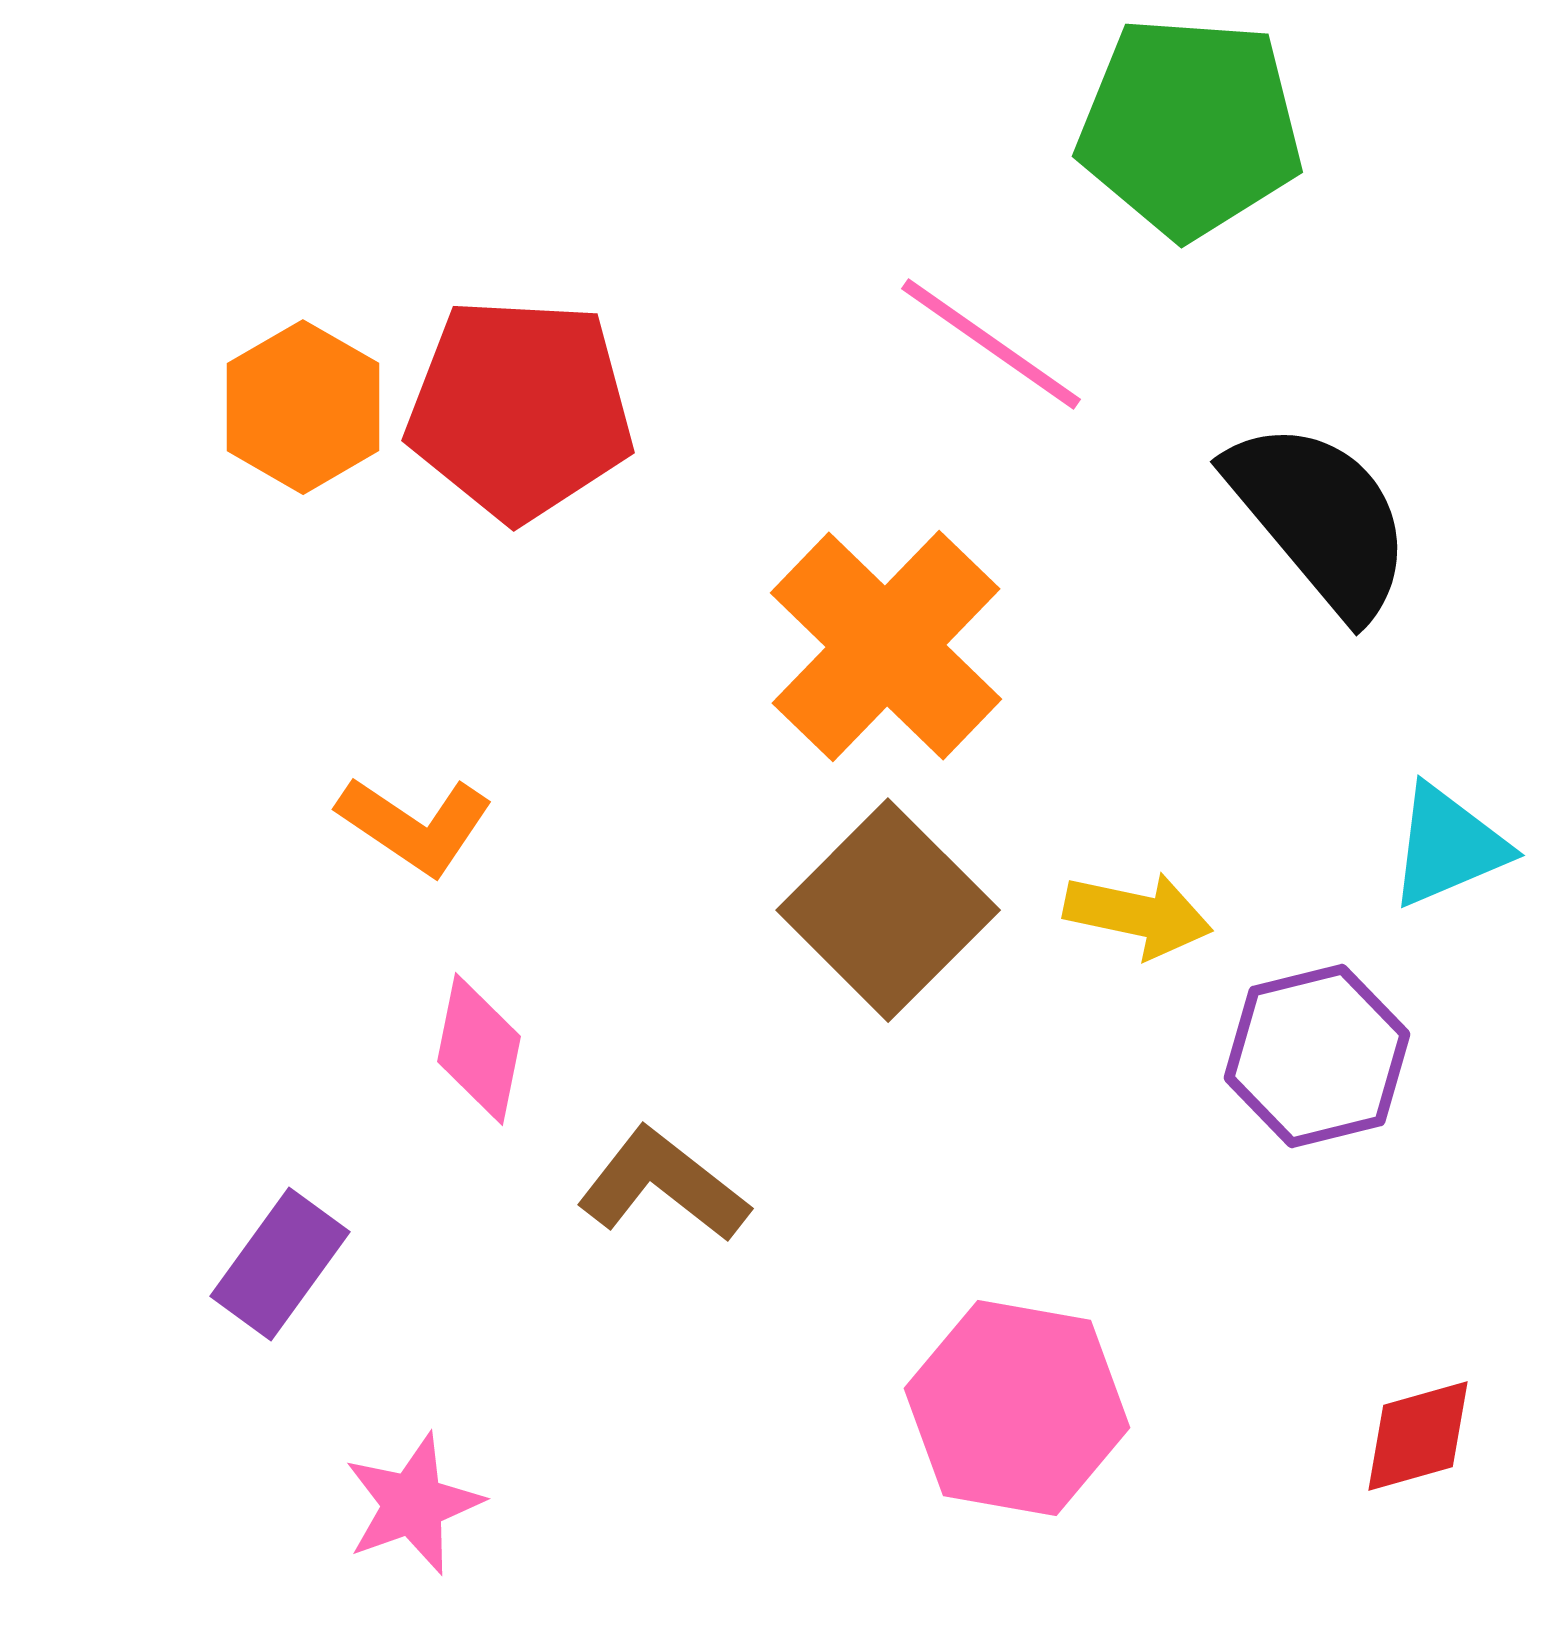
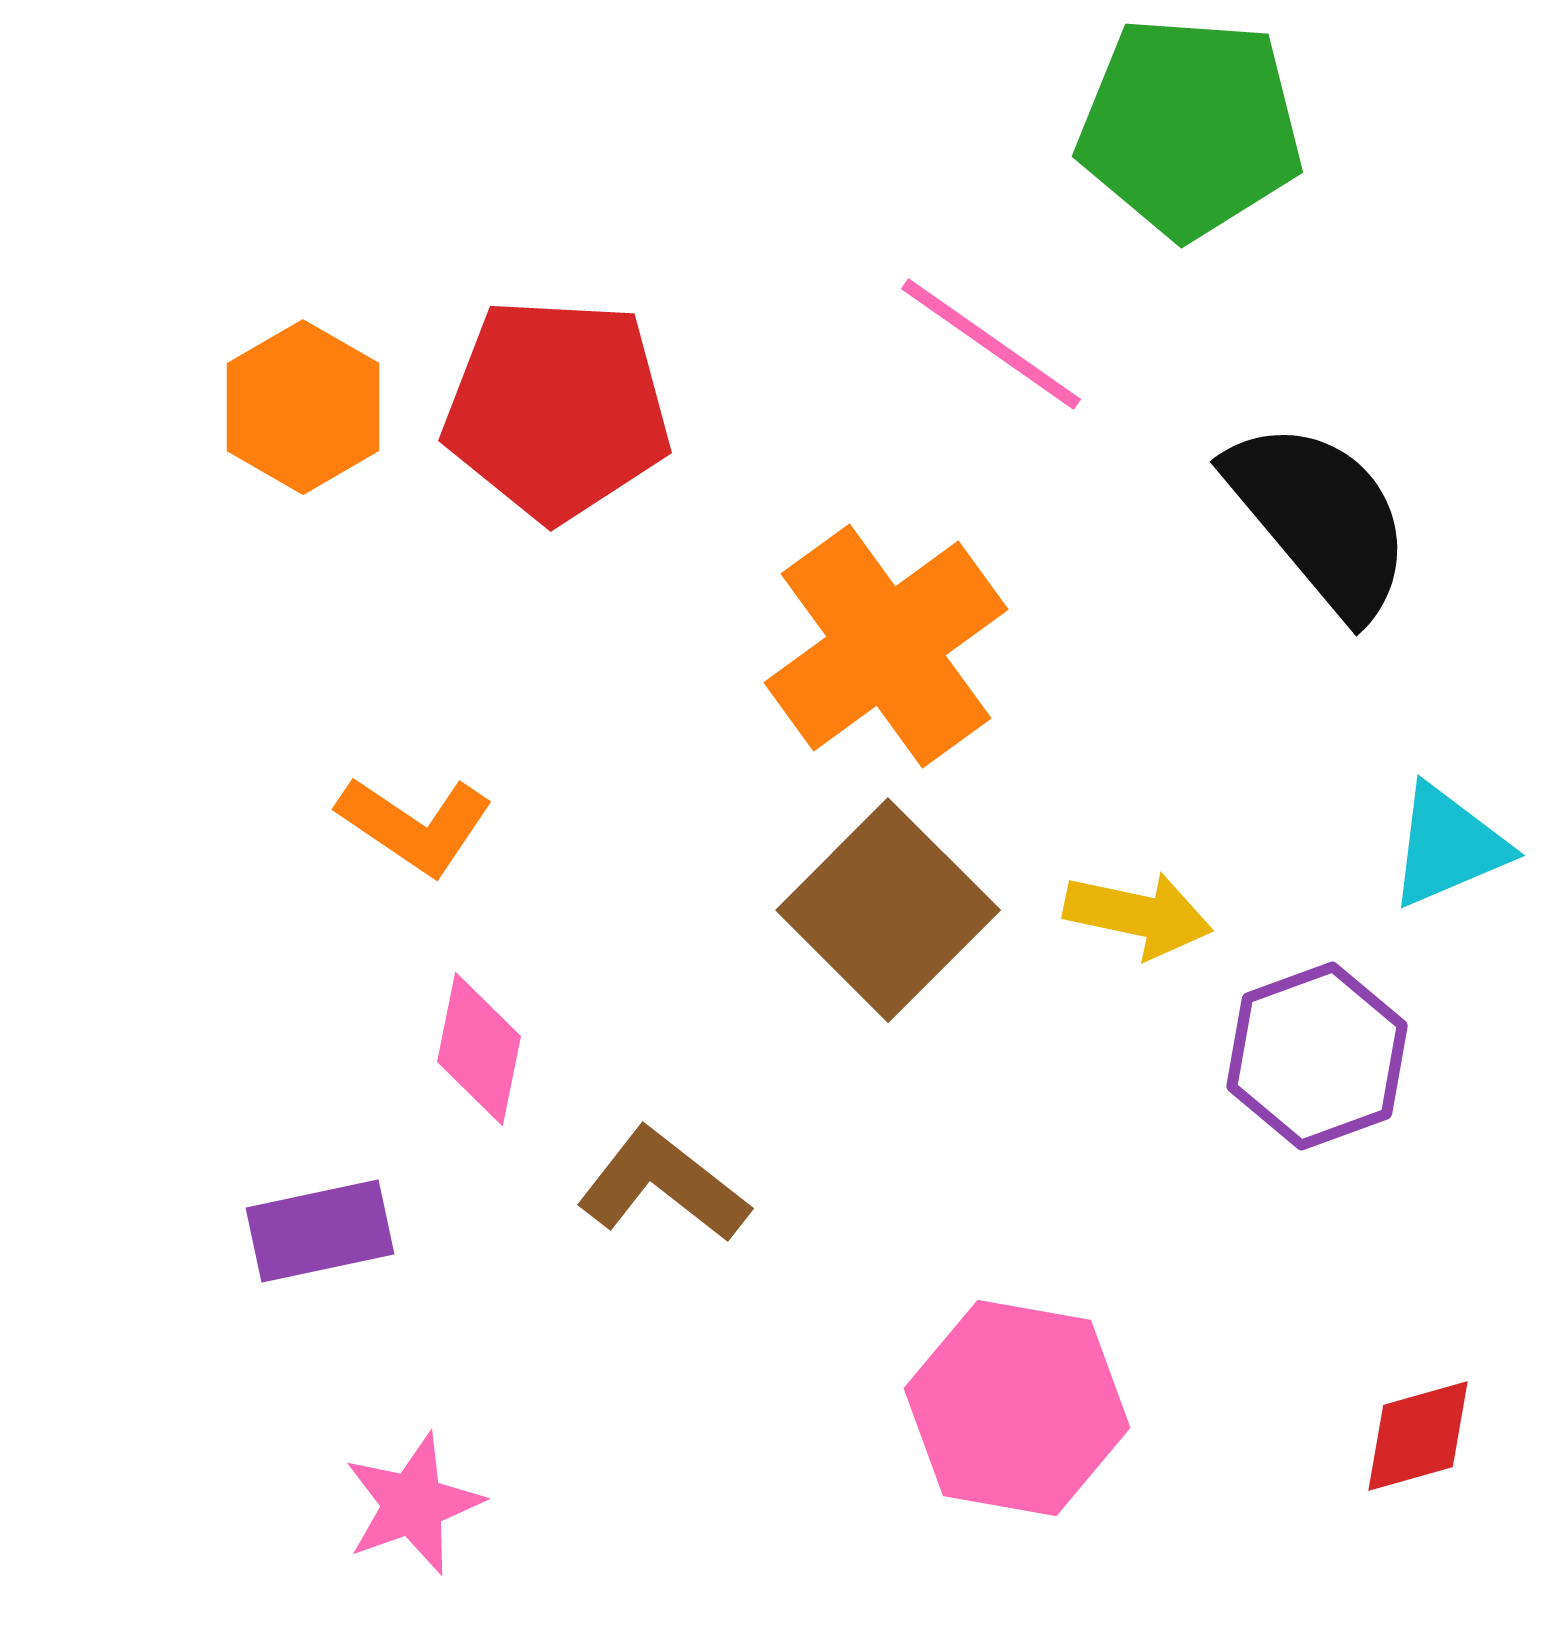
red pentagon: moved 37 px right
orange cross: rotated 10 degrees clockwise
purple hexagon: rotated 6 degrees counterclockwise
purple rectangle: moved 40 px right, 33 px up; rotated 42 degrees clockwise
